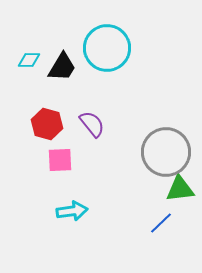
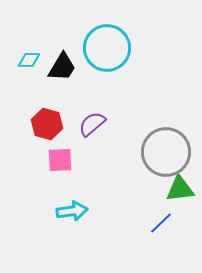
purple semicircle: rotated 92 degrees counterclockwise
